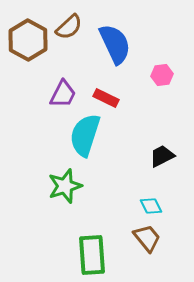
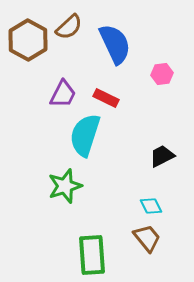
pink hexagon: moved 1 px up
